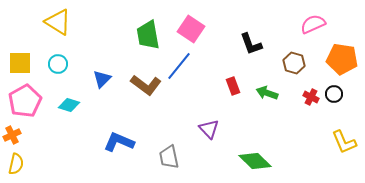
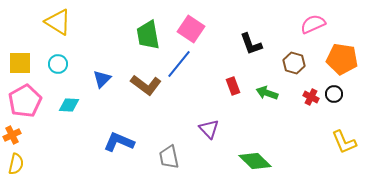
blue line: moved 2 px up
cyan diamond: rotated 15 degrees counterclockwise
